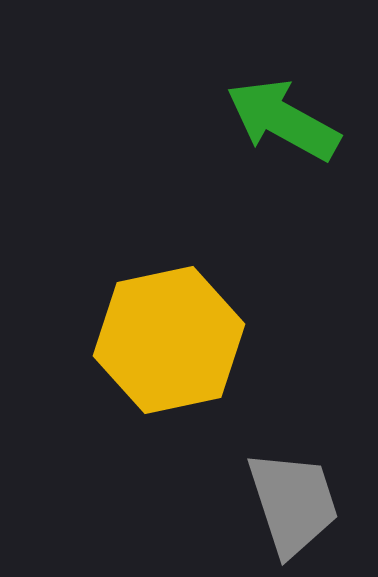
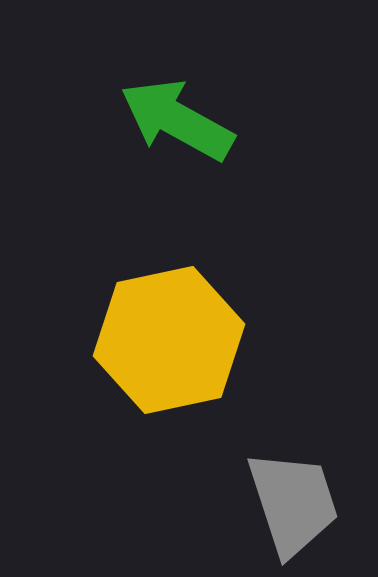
green arrow: moved 106 px left
